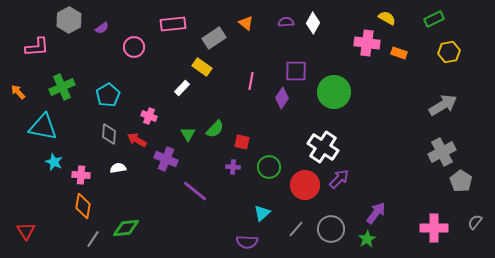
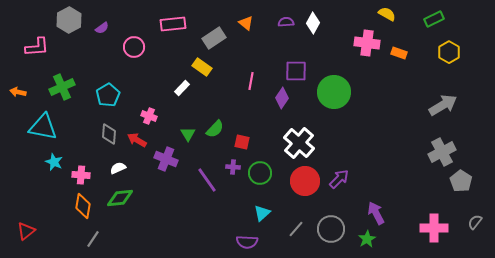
yellow semicircle at (387, 18): moved 4 px up
yellow hexagon at (449, 52): rotated 20 degrees counterclockwise
orange arrow at (18, 92): rotated 35 degrees counterclockwise
white cross at (323, 147): moved 24 px left, 4 px up; rotated 8 degrees clockwise
green circle at (269, 167): moved 9 px left, 6 px down
white semicircle at (118, 168): rotated 14 degrees counterclockwise
red circle at (305, 185): moved 4 px up
purple line at (195, 191): moved 12 px right, 11 px up; rotated 16 degrees clockwise
purple arrow at (376, 213): rotated 65 degrees counterclockwise
green diamond at (126, 228): moved 6 px left, 30 px up
red triangle at (26, 231): rotated 24 degrees clockwise
